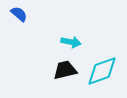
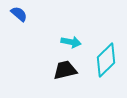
cyan diamond: moved 4 px right, 11 px up; rotated 24 degrees counterclockwise
